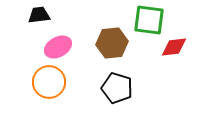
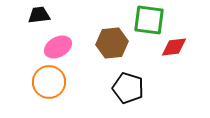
black pentagon: moved 11 px right
